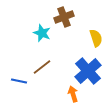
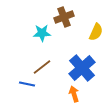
cyan star: rotated 24 degrees counterclockwise
yellow semicircle: moved 6 px up; rotated 42 degrees clockwise
blue cross: moved 6 px left, 3 px up
blue line: moved 8 px right, 3 px down
orange arrow: moved 1 px right
